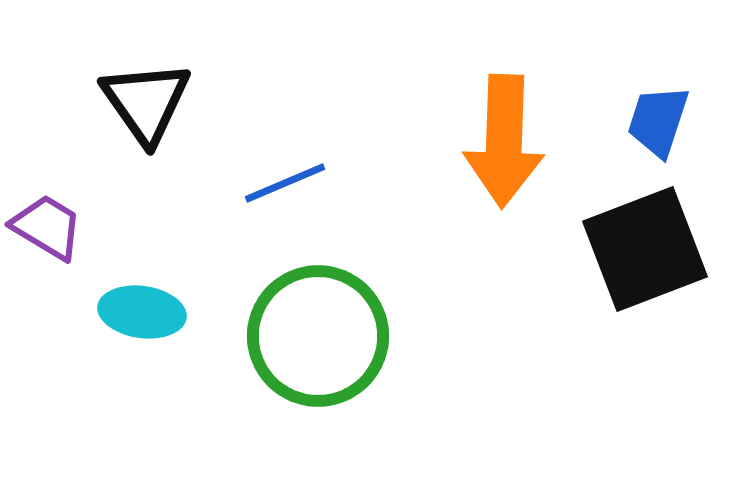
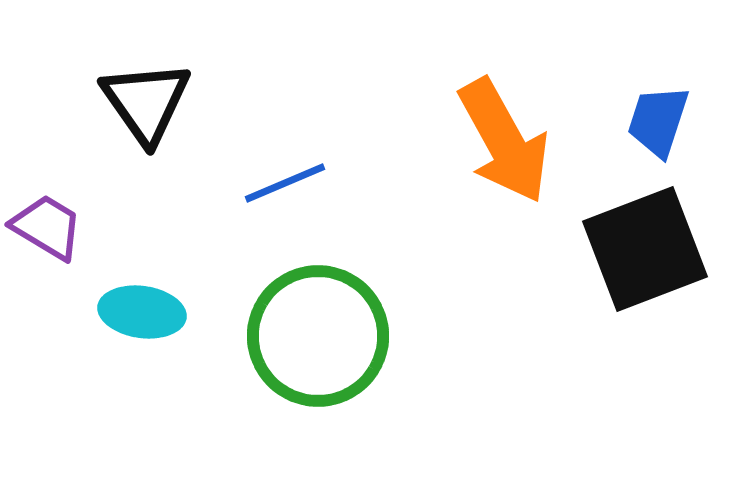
orange arrow: rotated 31 degrees counterclockwise
